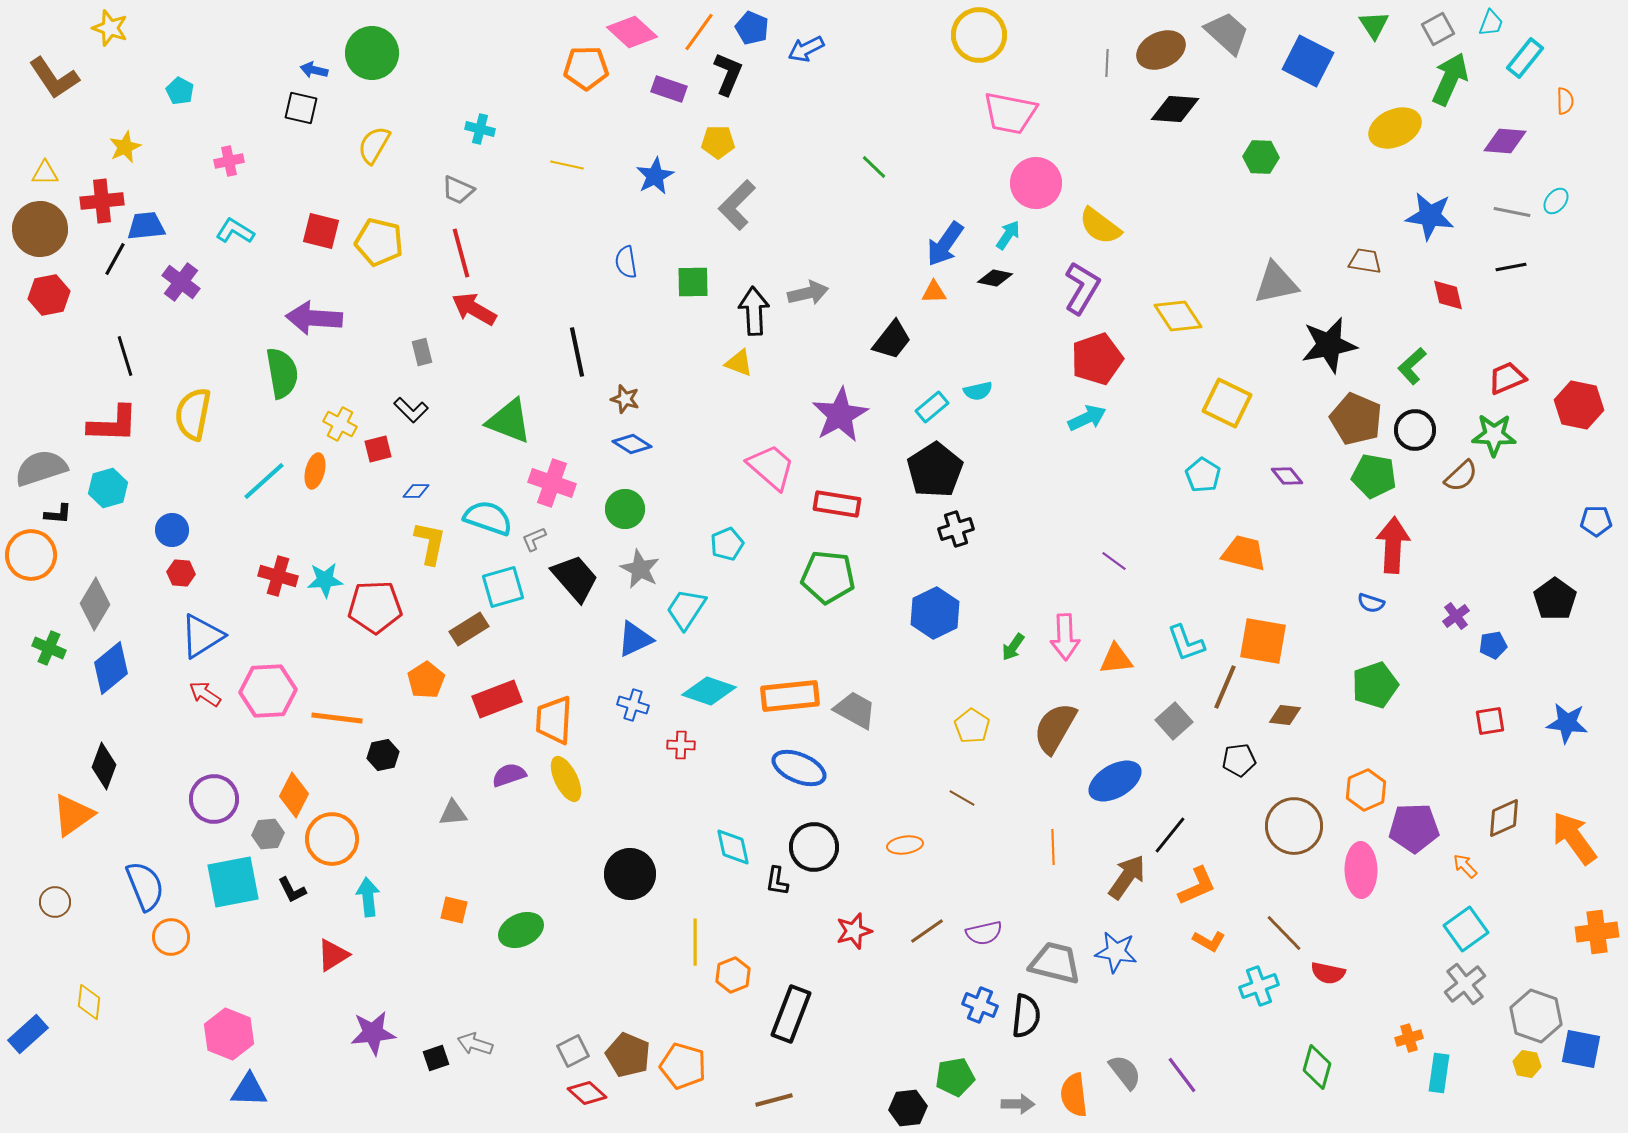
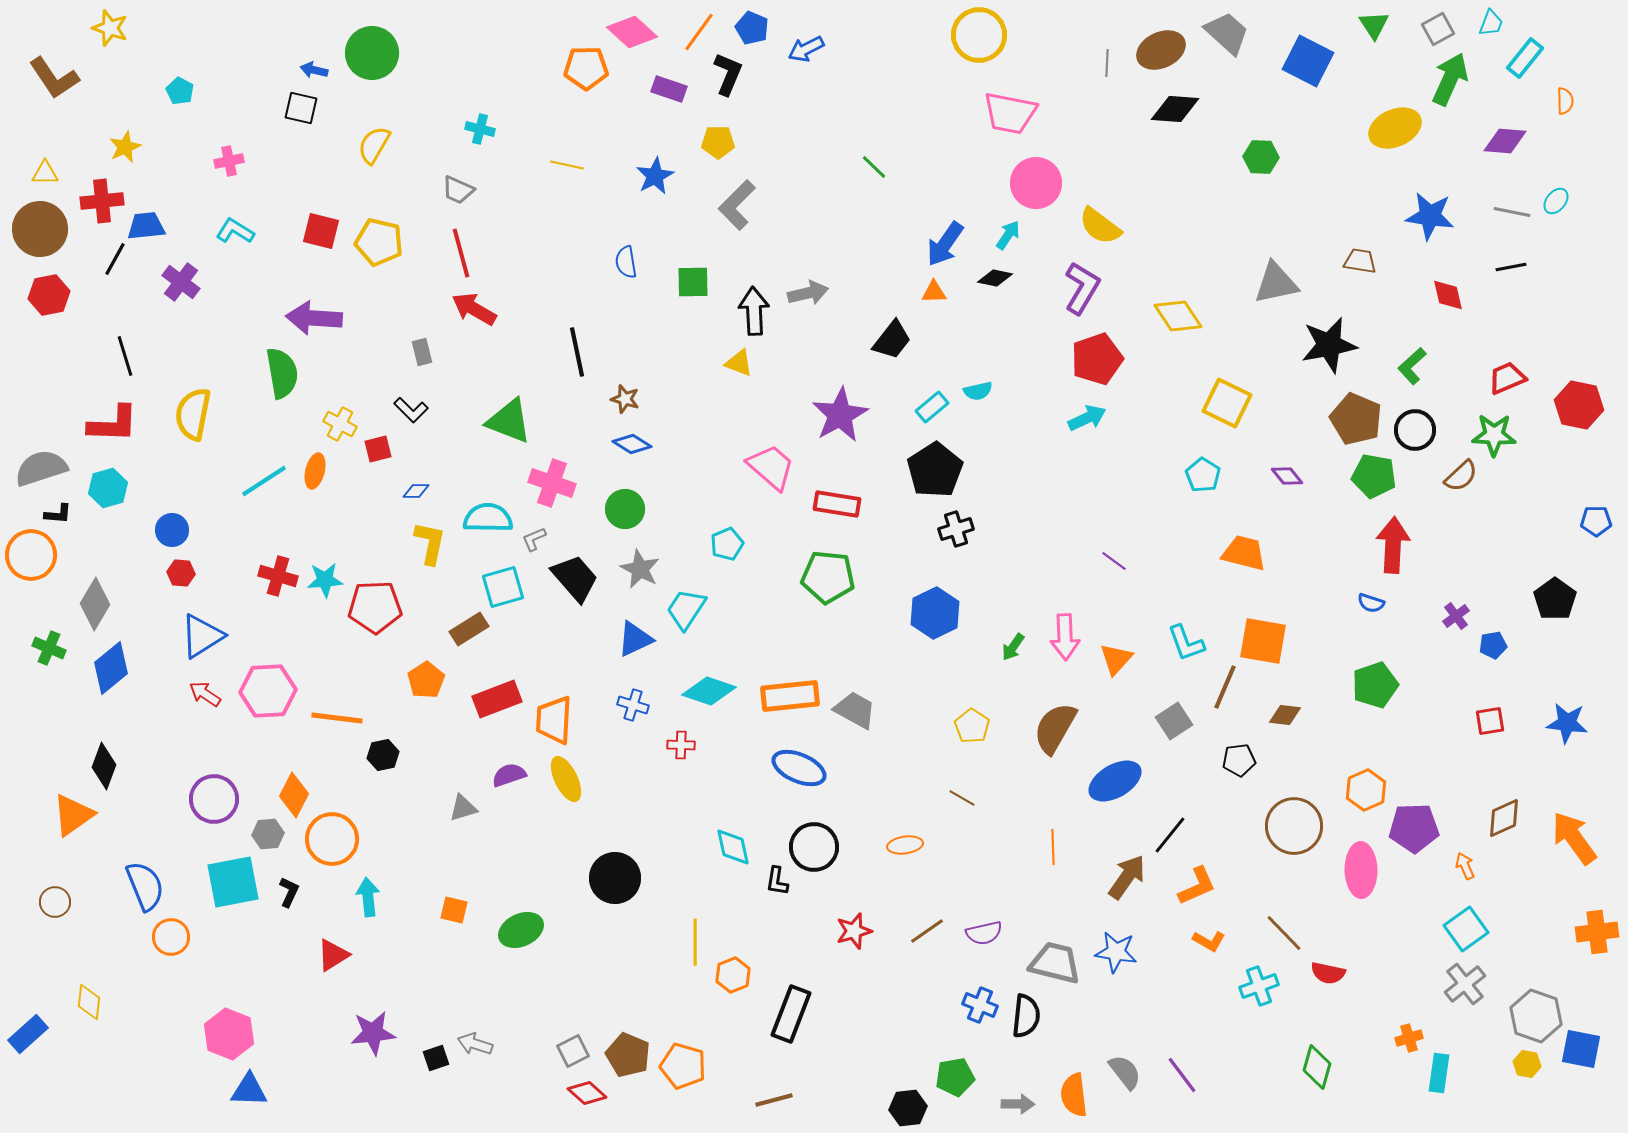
brown trapezoid at (1365, 261): moved 5 px left
cyan line at (264, 481): rotated 9 degrees clockwise
cyan semicircle at (488, 518): rotated 18 degrees counterclockwise
orange triangle at (1116, 659): rotated 42 degrees counterclockwise
gray square at (1174, 721): rotated 9 degrees clockwise
gray triangle at (453, 813): moved 10 px right, 5 px up; rotated 12 degrees counterclockwise
orange arrow at (1465, 866): rotated 20 degrees clockwise
black circle at (630, 874): moved 15 px left, 4 px down
black L-shape at (292, 890): moved 3 px left, 2 px down; rotated 128 degrees counterclockwise
